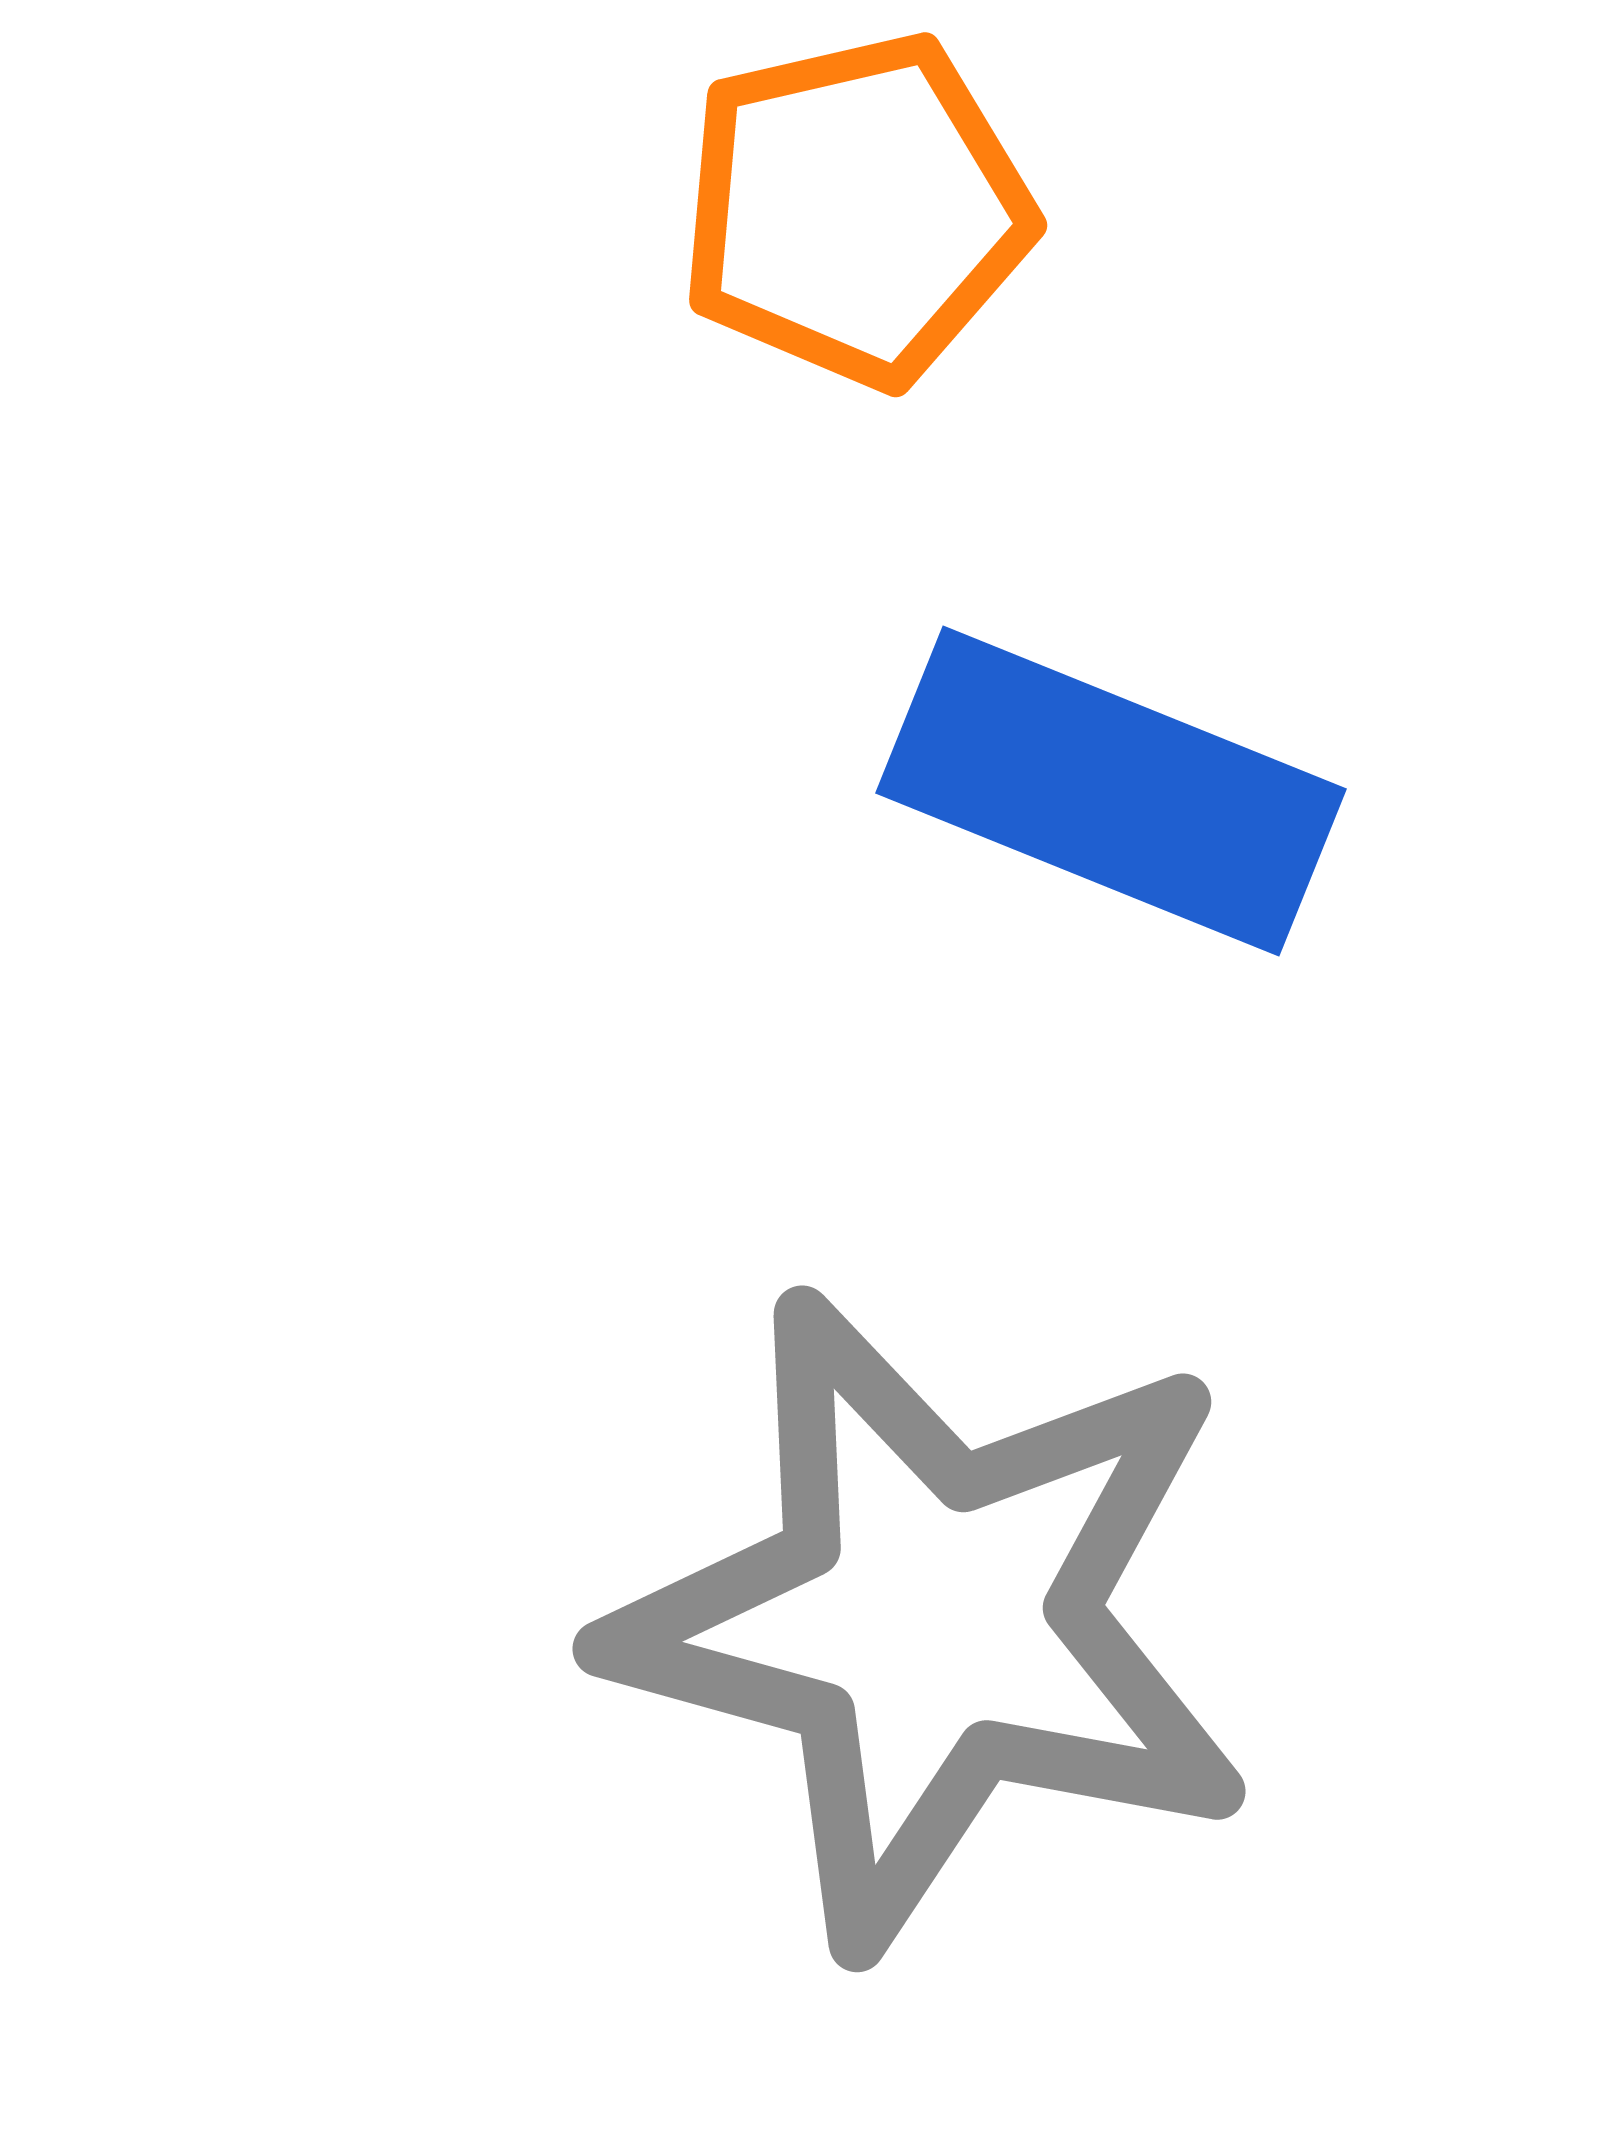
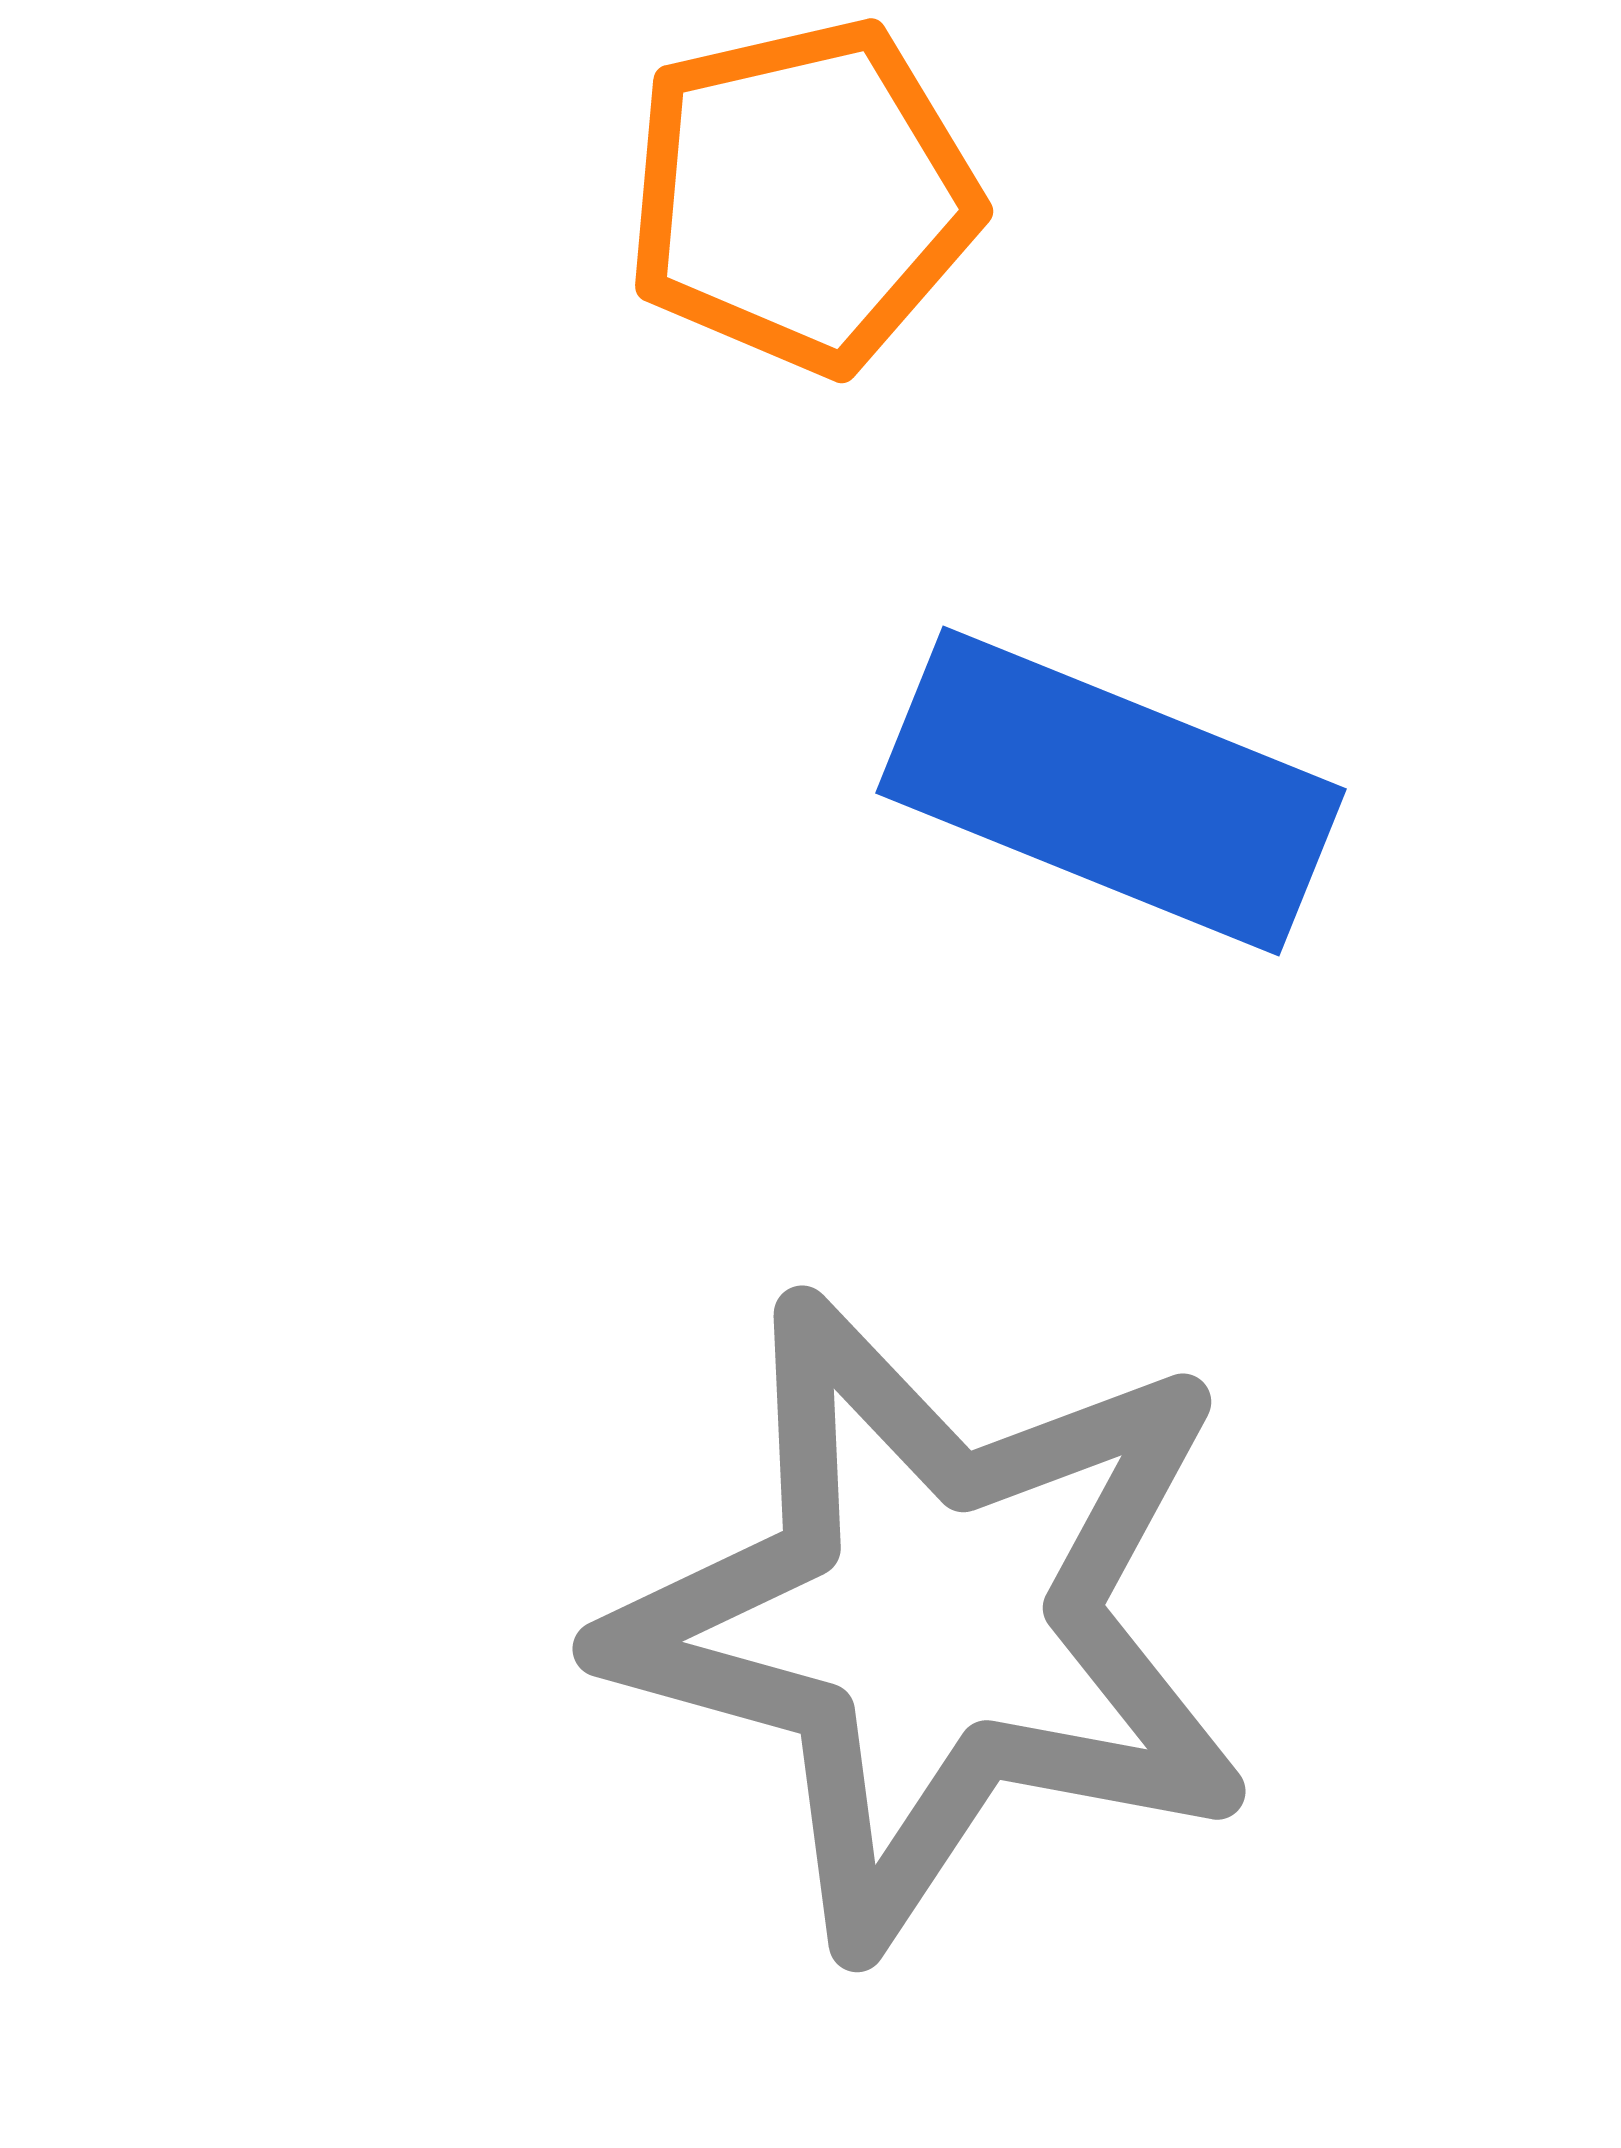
orange pentagon: moved 54 px left, 14 px up
